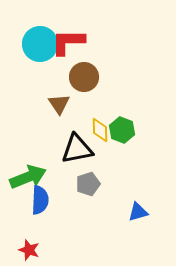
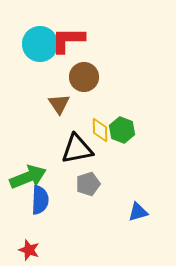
red L-shape: moved 2 px up
